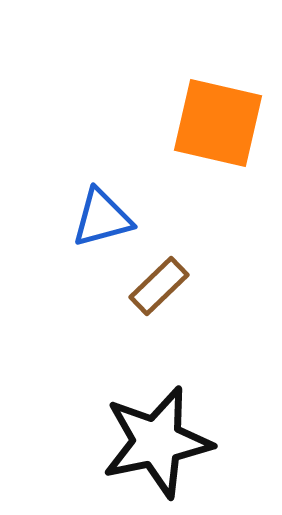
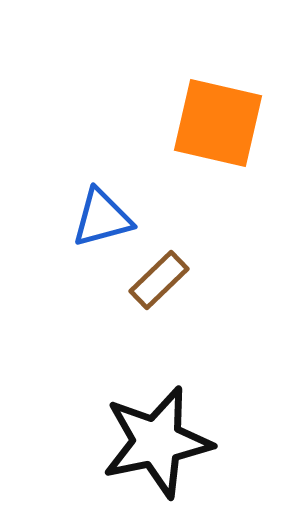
brown rectangle: moved 6 px up
